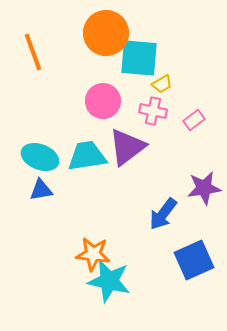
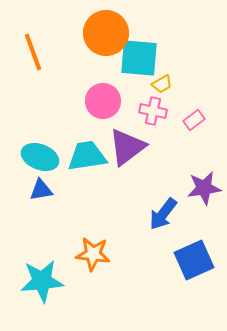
cyan star: moved 67 px left; rotated 18 degrees counterclockwise
